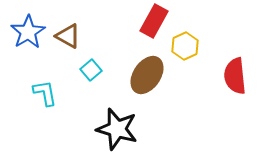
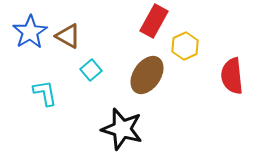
blue star: moved 2 px right
red semicircle: moved 3 px left
black star: moved 5 px right
